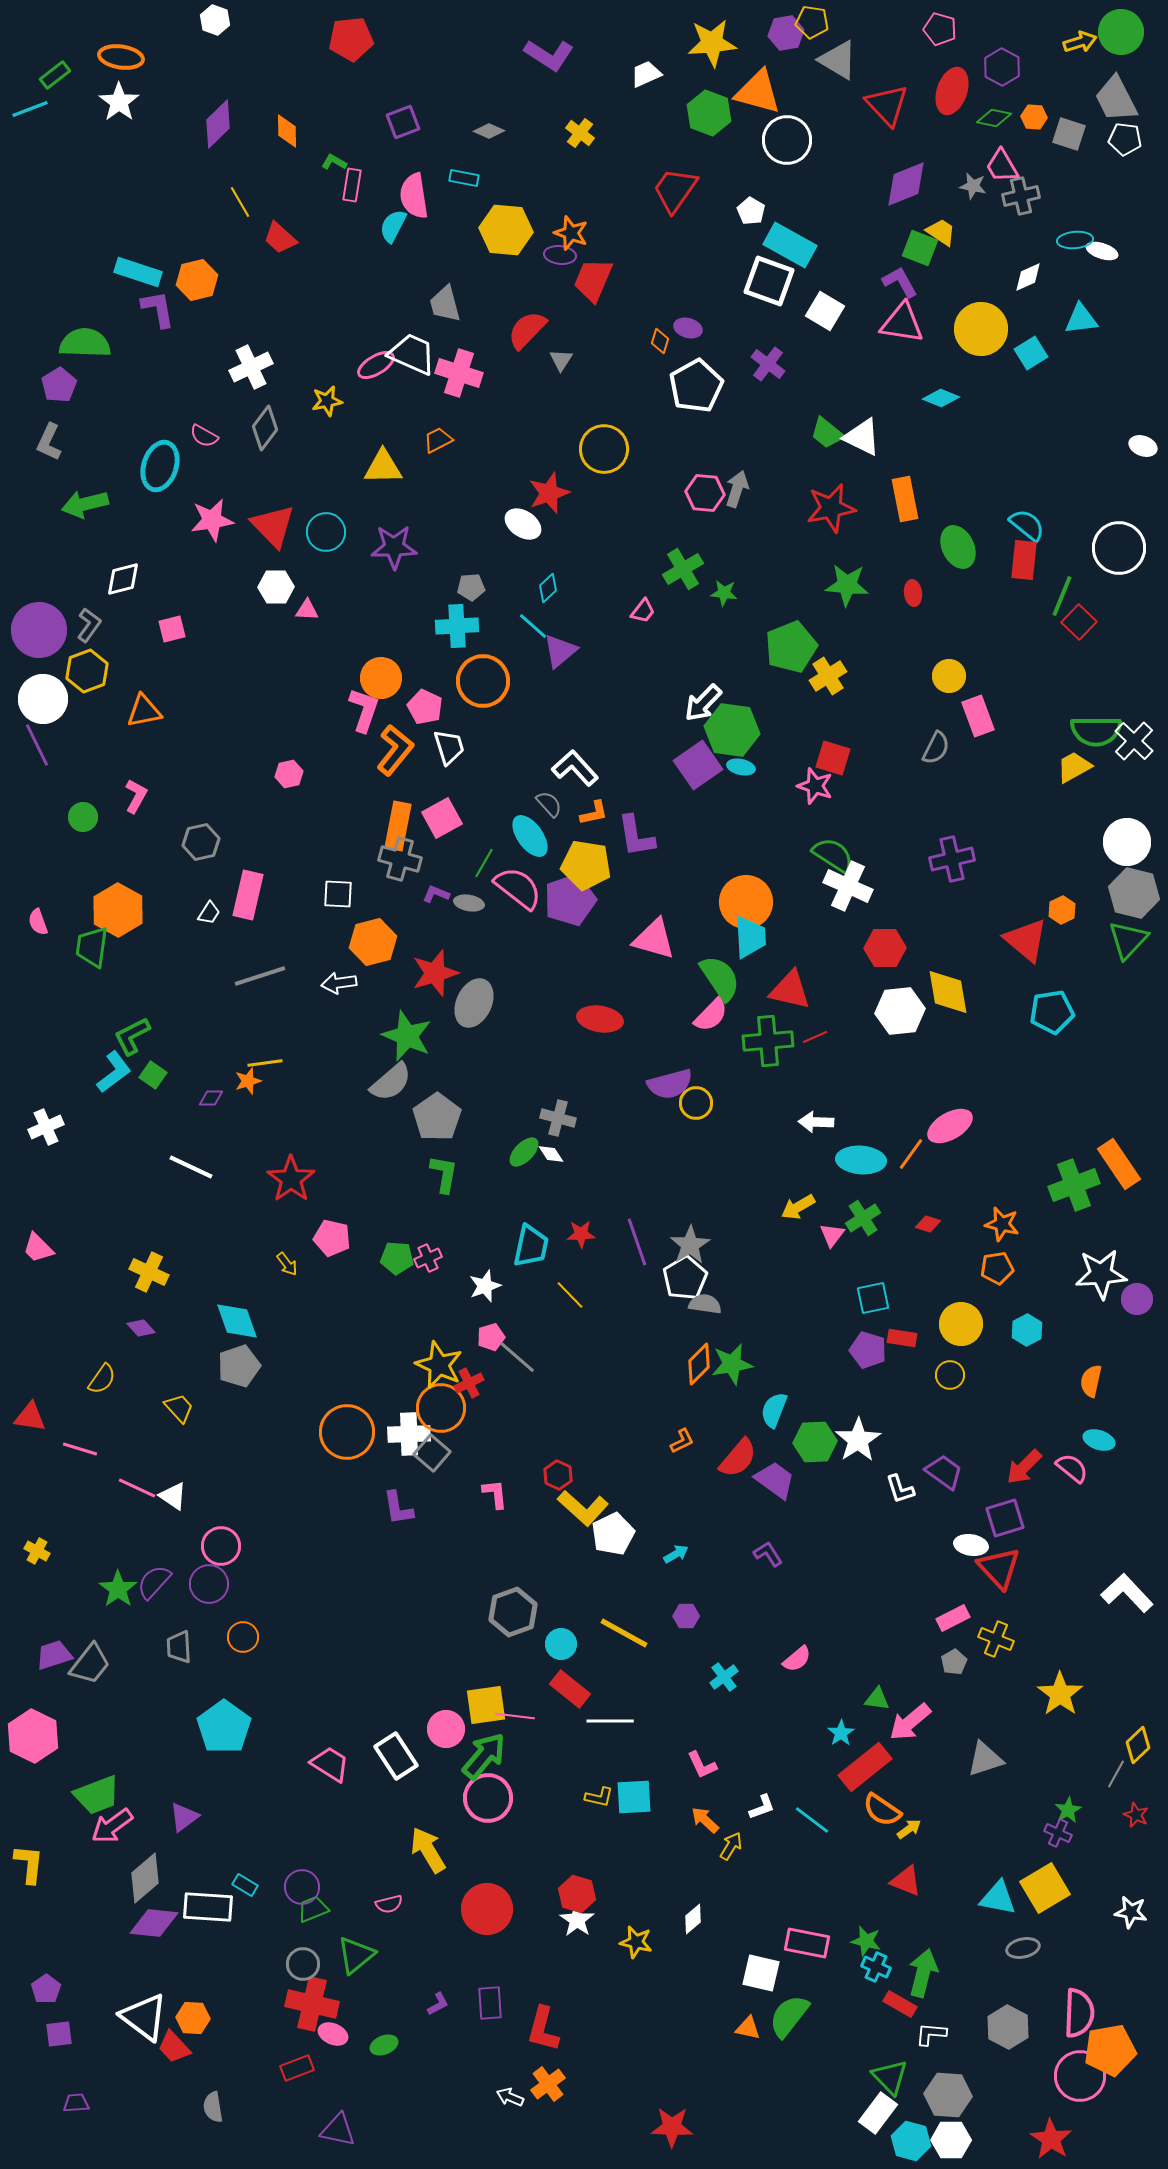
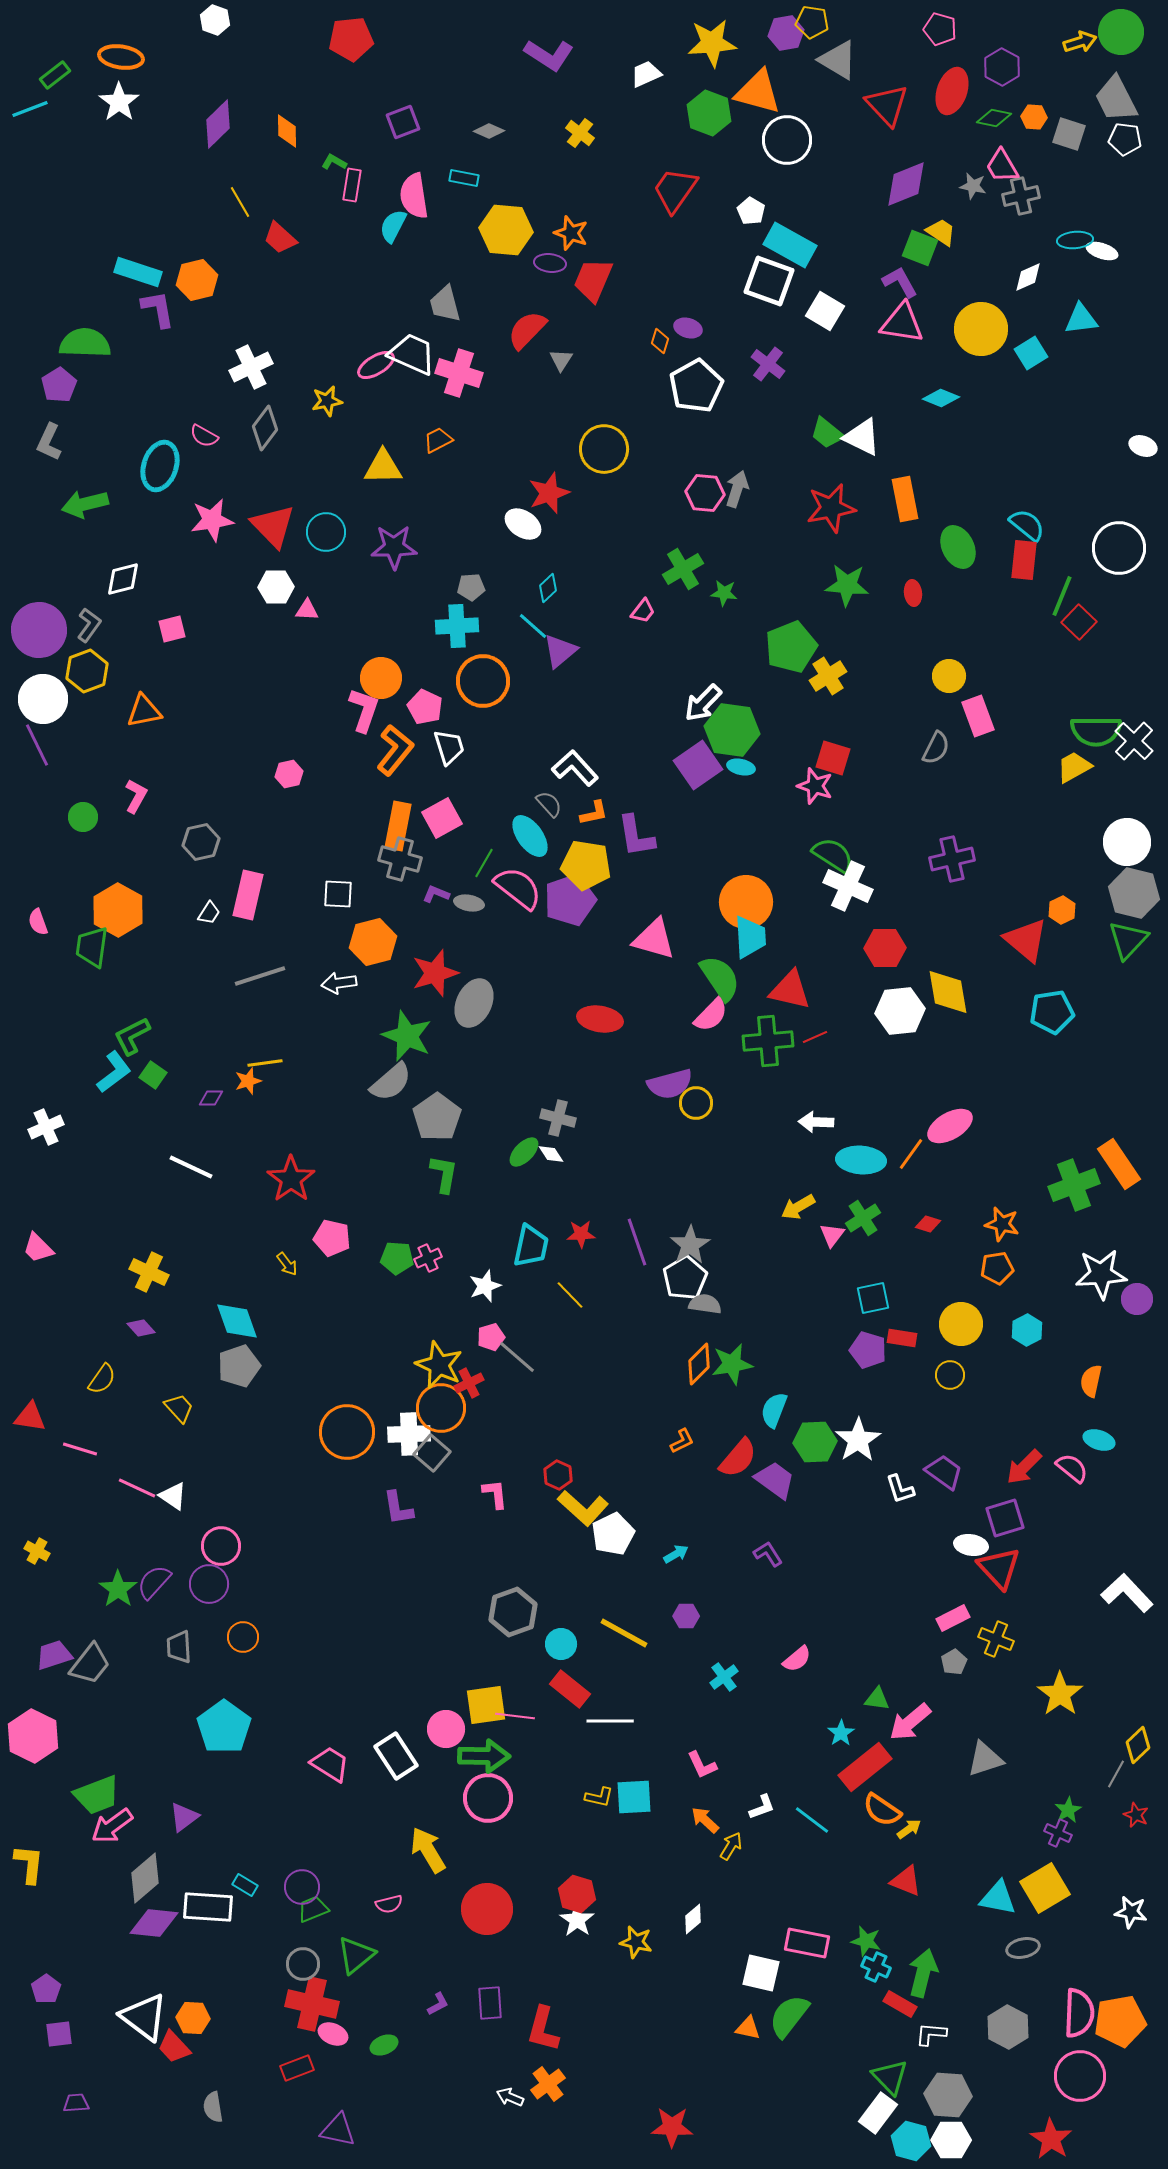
purple ellipse at (560, 255): moved 10 px left, 8 px down
green arrow at (484, 1756): rotated 51 degrees clockwise
orange pentagon at (1110, 2050): moved 10 px right, 29 px up
